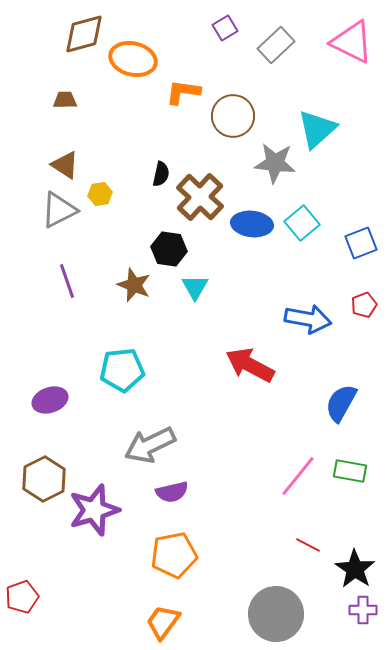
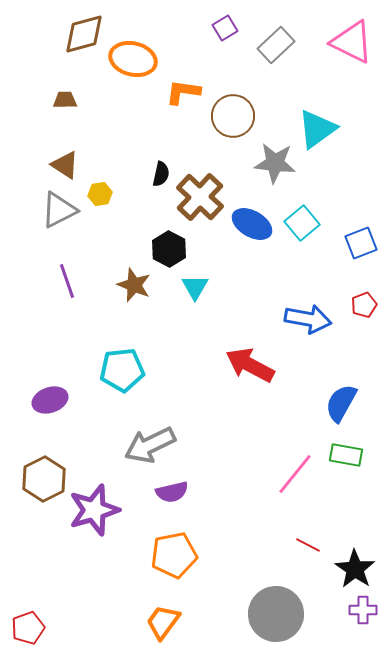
cyan triangle at (317, 129): rotated 6 degrees clockwise
blue ellipse at (252, 224): rotated 24 degrees clockwise
black hexagon at (169, 249): rotated 20 degrees clockwise
green rectangle at (350, 471): moved 4 px left, 16 px up
pink line at (298, 476): moved 3 px left, 2 px up
red pentagon at (22, 597): moved 6 px right, 31 px down
